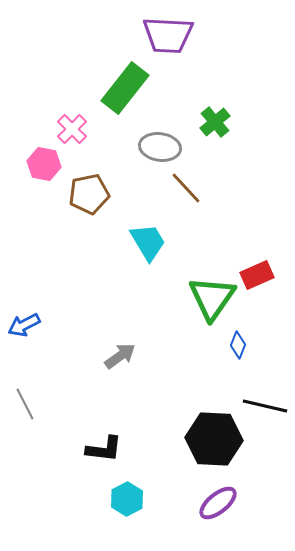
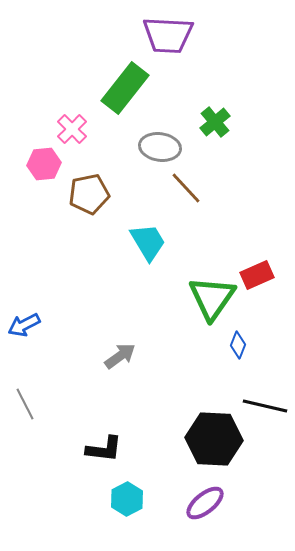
pink hexagon: rotated 16 degrees counterclockwise
purple ellipse: moved 13 px left
